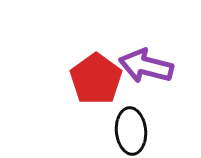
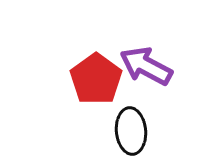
purple arrow: rotated 14 degrees clockwise
